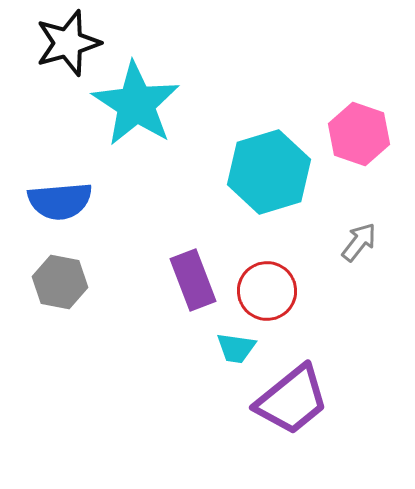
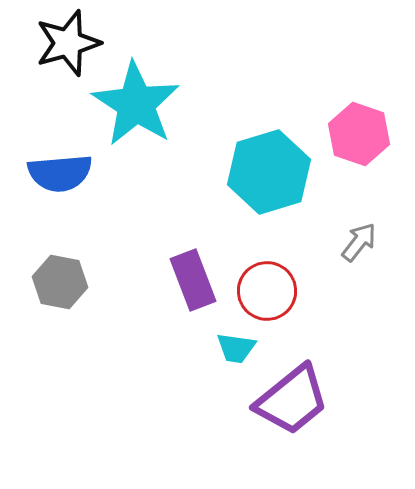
blue semicircle: moved 28 px up
